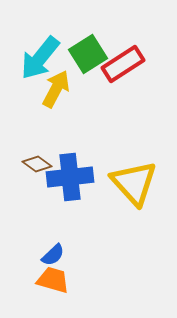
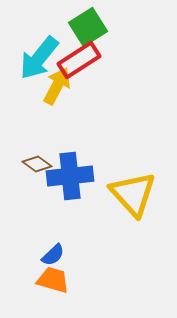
green square: moved 27 px up
cyan arrow: moved 1 px left
red rectangle: moved 44 px left, 4 px up
yellow arrow: moved 1 px right, 3 px up
blue cross: moved 1 px up
yellow triangle: moved 1 px left, 11 px down
